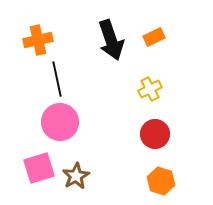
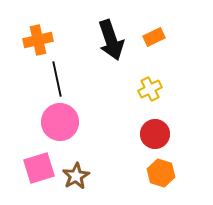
orange hexagon: moved 8 px up
